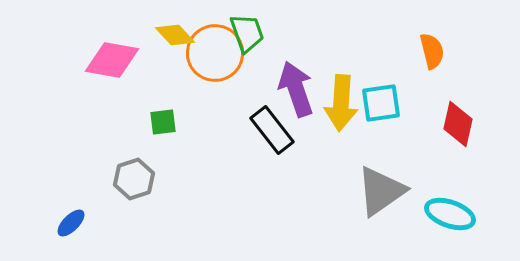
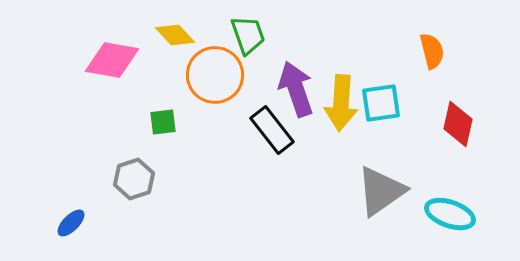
green trapezoid: moved 1 px right, 2 px down
orange circle: moved 22 px down
